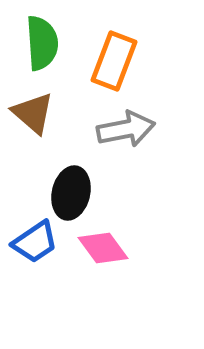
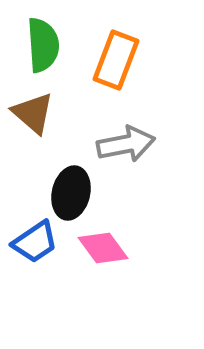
green semicircle: moved 1 px right, 2 px down
orange rectangle: moved 2 px right, 1 px up
gray arrow: moved 15 px down
